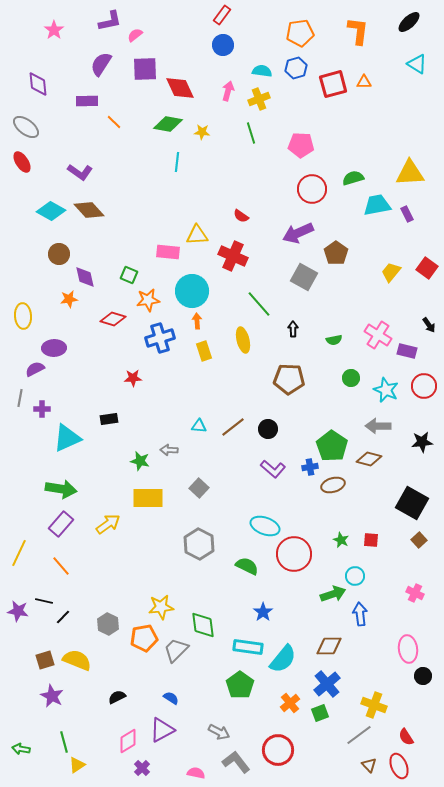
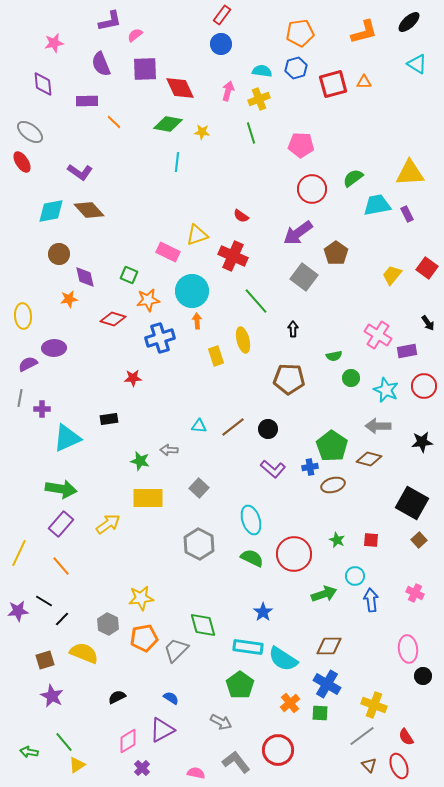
pink star at (54, 30): moved 13 px down; rotated 24 degrees clockwise
orange L-shape at (358, 31): moved 6 px right, 1 px down; rotated 68 degrees clockwise
blue circle at (223, 45): moved 2 px left, 1 px up
purple semicircle at (101, 64): rotated 55 degrees counterclockwise
purple diamond at (38, 84): moved 5 px right
gray ellipse at (26, 127): moved 4 px right, 5 px down
green semicircle at (353, 178): rotated 20 degrees counterclockwise
cyan diamond at (51, 211): rotated 40 degrees counterclockwise
purple arrow at (298, 233): rotated 12 degrees counterclockwise
yellow triangle at (197, 235): rotated 15 degrees counterclockwise
pink rectangle at (168, 252): rotated 20 degrees clockwise
yellow trapezoid at (391, 272): moved 1 px right, 3 px down
gray square at (304, 277): rotated 8 degrees clockwise
green line at (259, 304): moved 3 px left, 3 px up
black arrow at (429, 325): moved 1 px left, 2 px up
green semicircle at (334, 340): moved 16 px down
yellow rectangle at (204, 351): moved 12 px right, 5 px down
purple rectangle at (407, 351): rotated 24 degrees counterclockwise
purple semicircle at (35, 369): moved 7 px left, 5 px up
cyan ellipse at (265, 526): moved 14 px left, 6 px up; rotated 52 degrees clockwise
green star at (341, 540): moved 4 px left
green semicircle at (247, 566): moved 5 px right, 8 px up
green arrow at (333, 594): moved 9 px left
black line at (44, 601): rotated 18 degrees clockwise
yellow star at (161, 607): moved 20 px left, 9 px up
purple star at (18, 611): rotated 15 degrees counterclockwise
blue arrow at (360, 614): moved 11 px right, 14 px up
black line at (63, 617): moved 1 px left, 2 px down
green diamond at (203, 625): rotated 8 degrees counterclockwise
cyan semicircle at (283, 659): rotated 84 degrees clockwise
yellow semicircle at (77, 660): moved 7 px right, 7 px up
blue cross at (327, 684): rotated 20 degrees counterclockwise
green square at (320, 713): rotated 24 degrees clockwise
gray arrow at (219, 732): moved 2 px right, 10 px up
gray line at (359, 735): moved 3 px right, 1 px down
green line at (64, 742): rotated 25 degrees counterclockwise
green arrow at (21, 749): moved 8 px right, 3 px down
